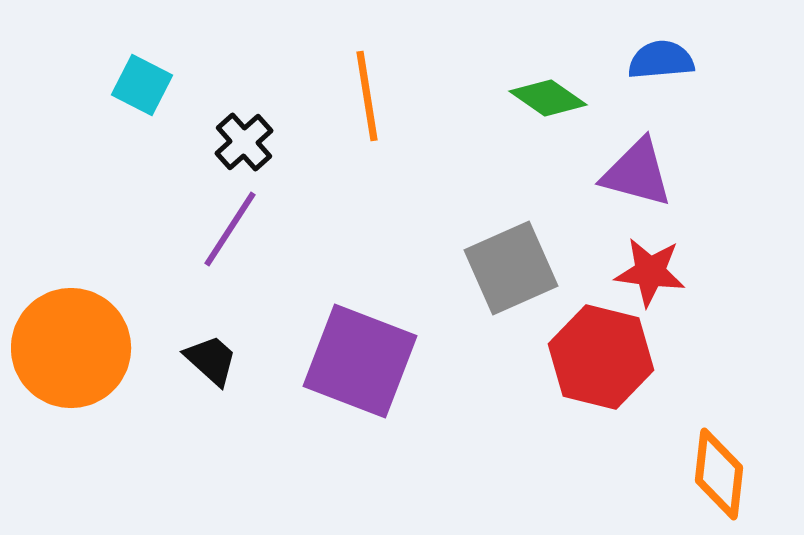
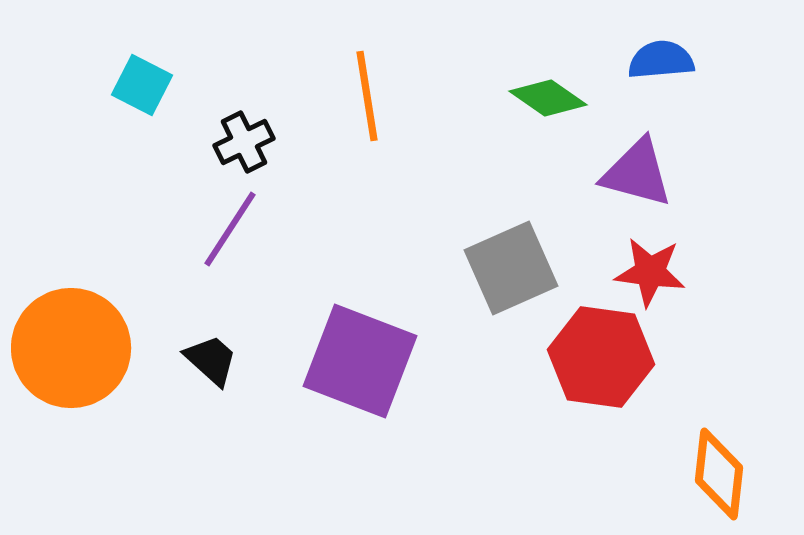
black cross: rotated 16 degrees clockwise
red hexagon: rotated 6 degrees counterclockwise
